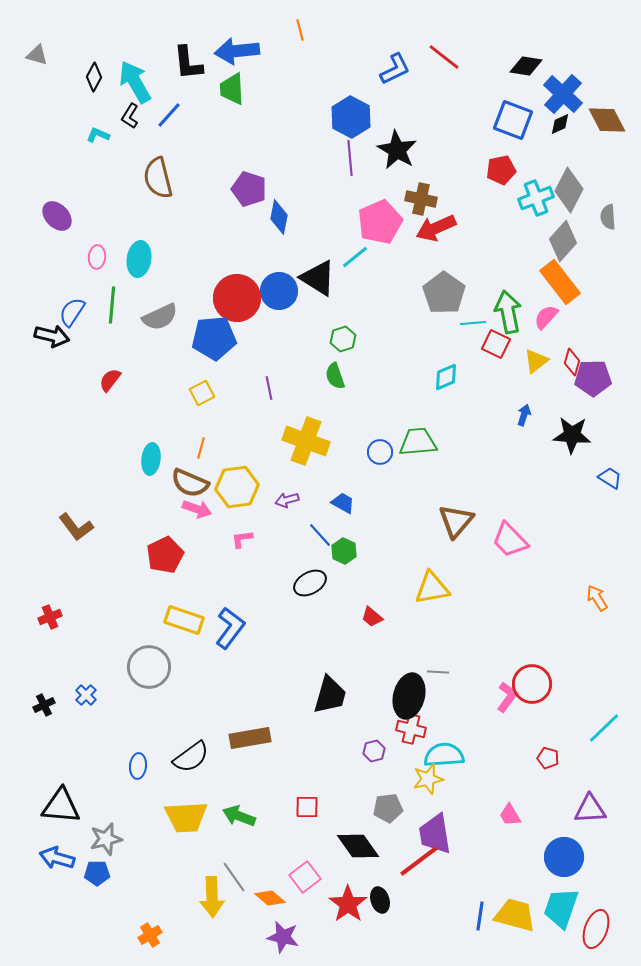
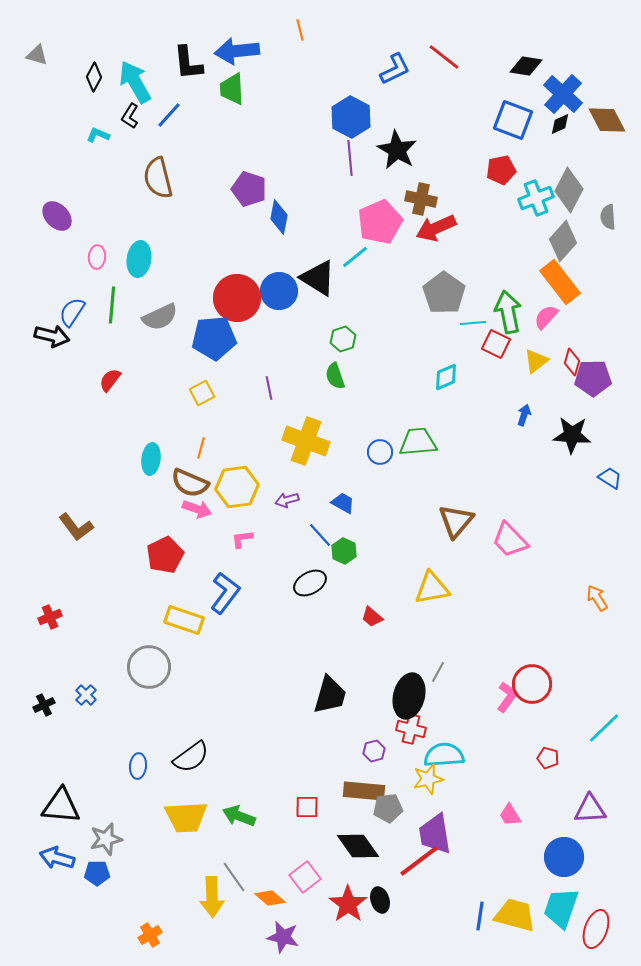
blue L-shape at (230, 628): moved 5 px left, 35 px up
gray line at (438, 672): rotated 65 degrees counterclockwise
brown rectangle at (250, 738): moved 114 px right, 53 px down; rotated 15 degrees clockwise
